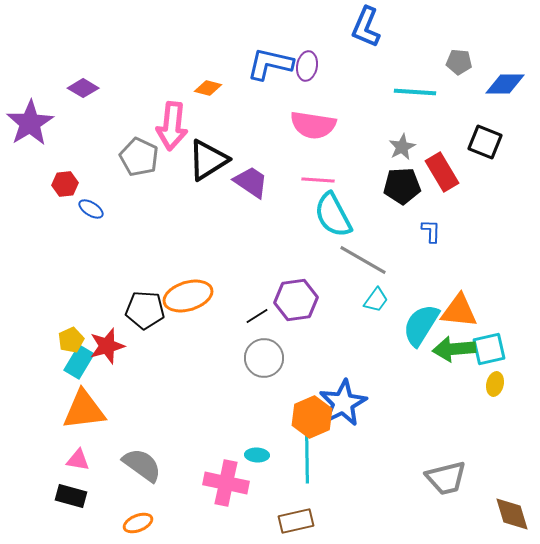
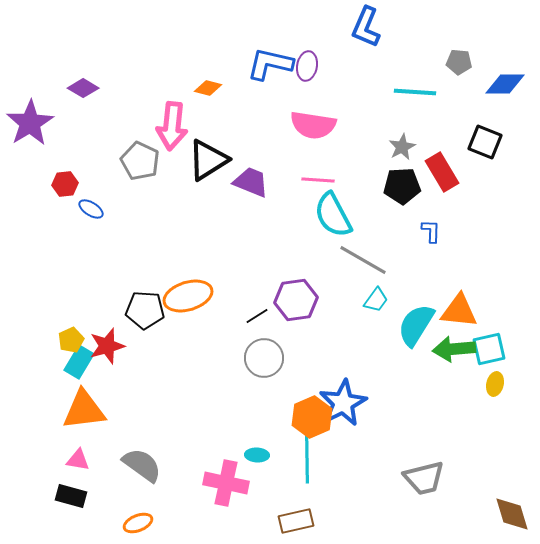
gray pentagon at (139, 157): moved 1 px right, 4 px down
purple trapezoid at (251, 182): rotated 12 degrees counterclockwise
cyan semicircle at (421, 325): moved 5 px left
gray trapezoid at (446, 478): moved 22 px left
